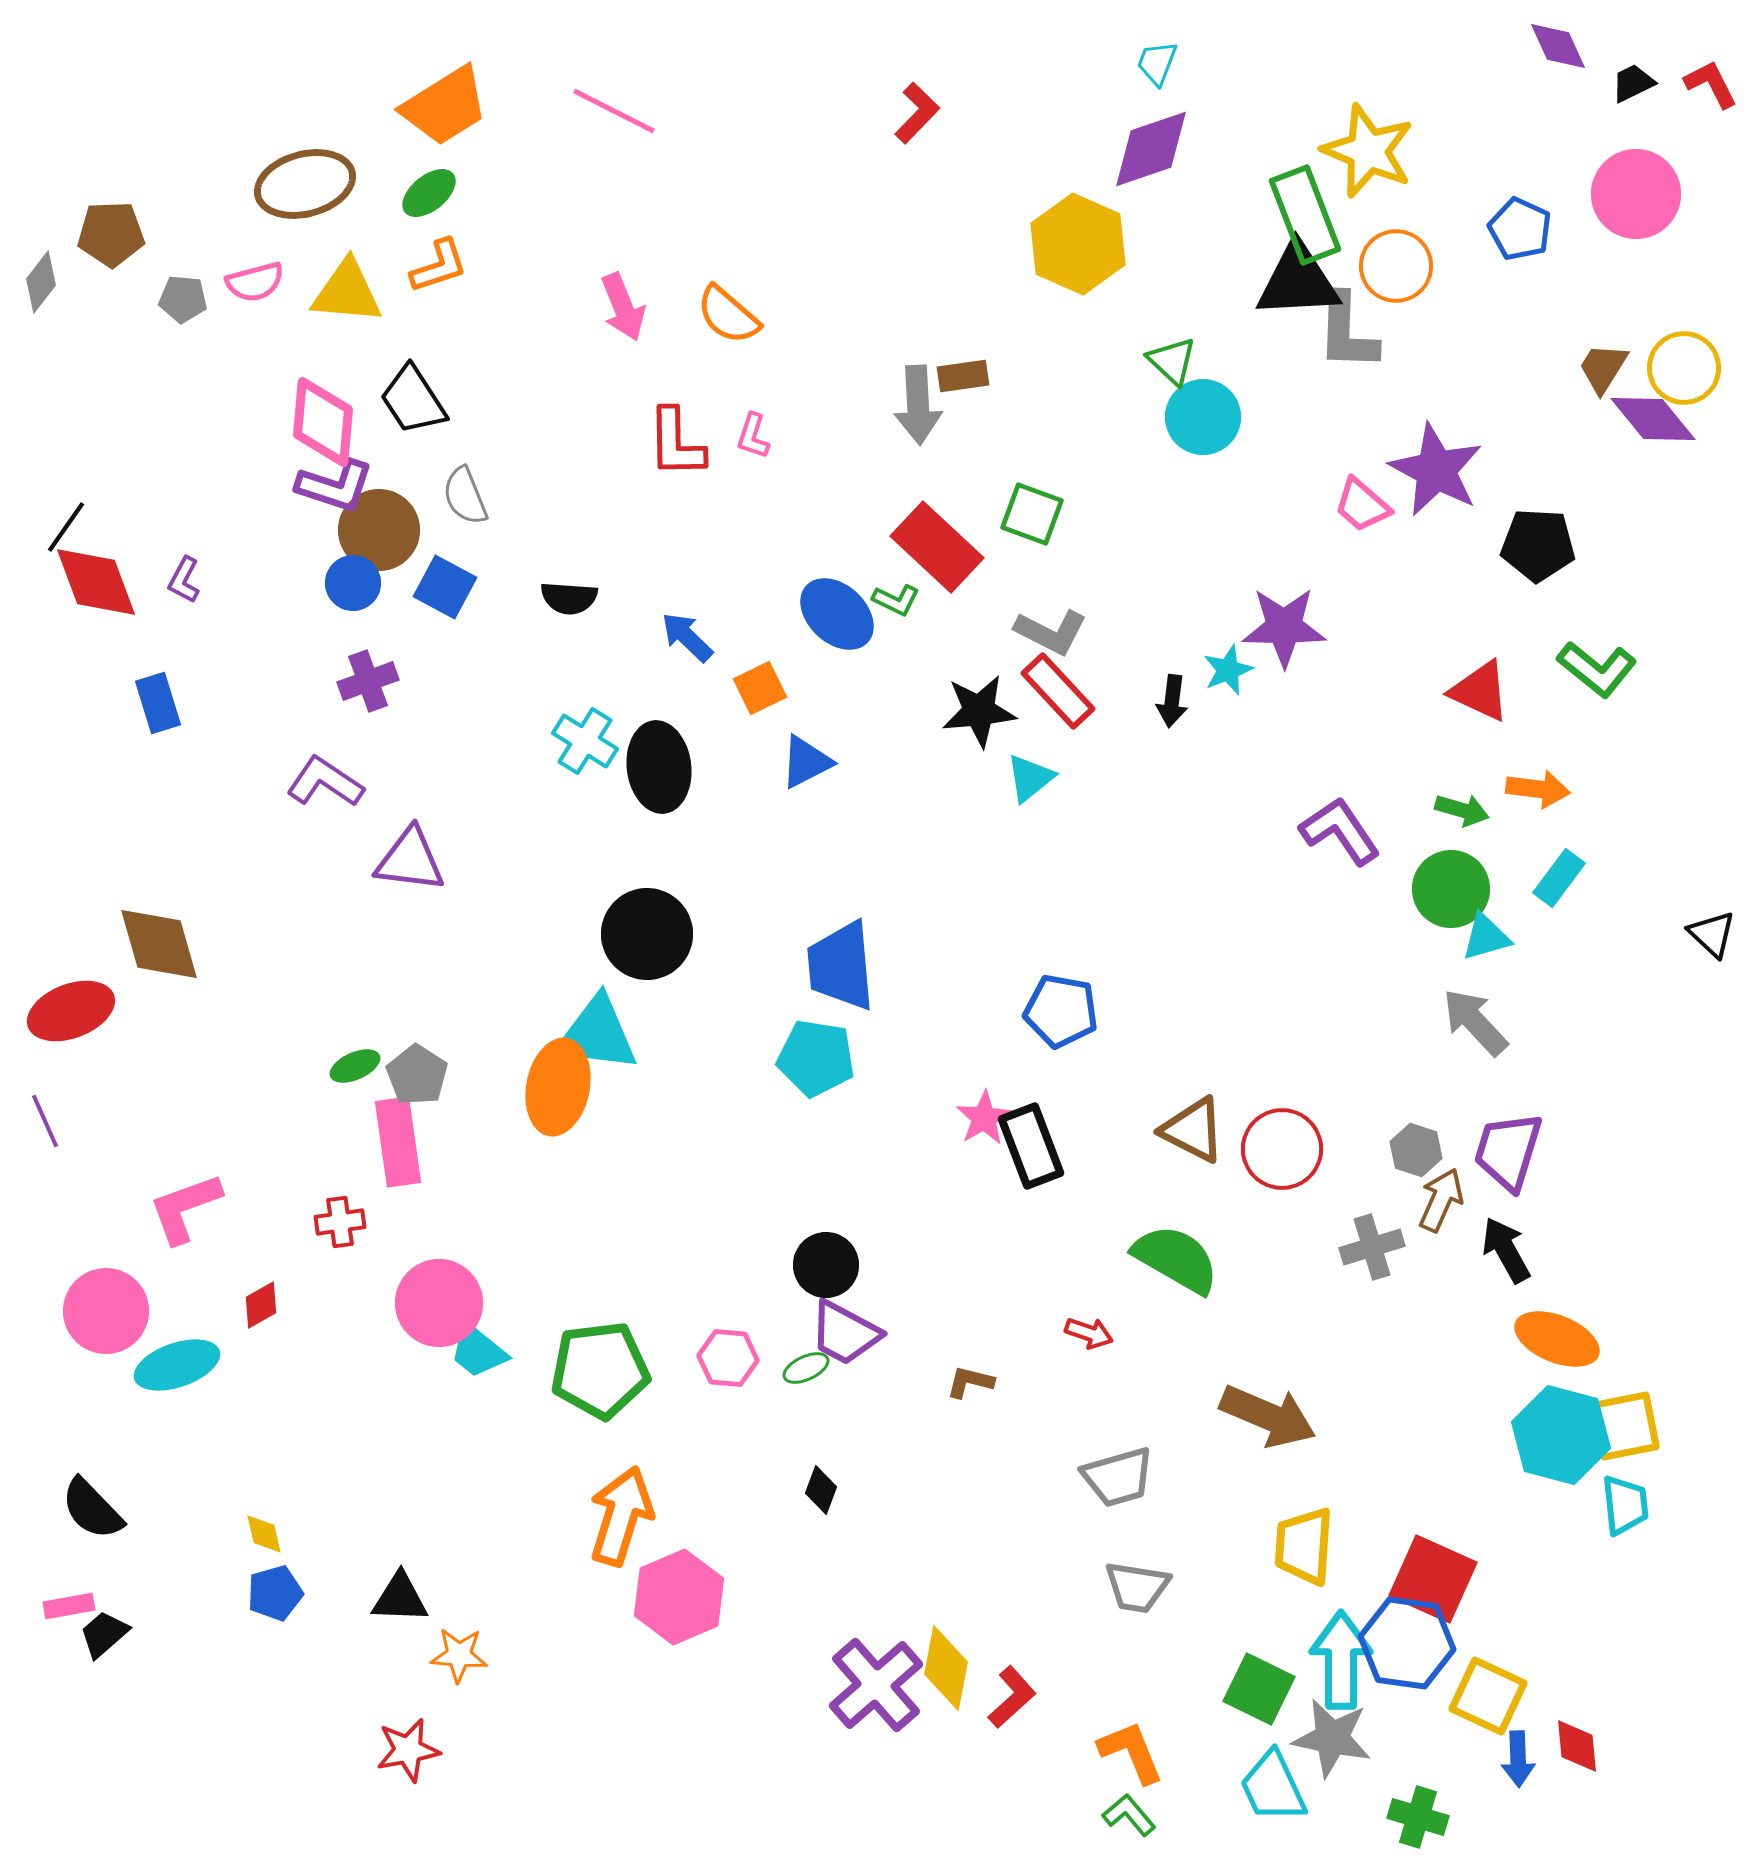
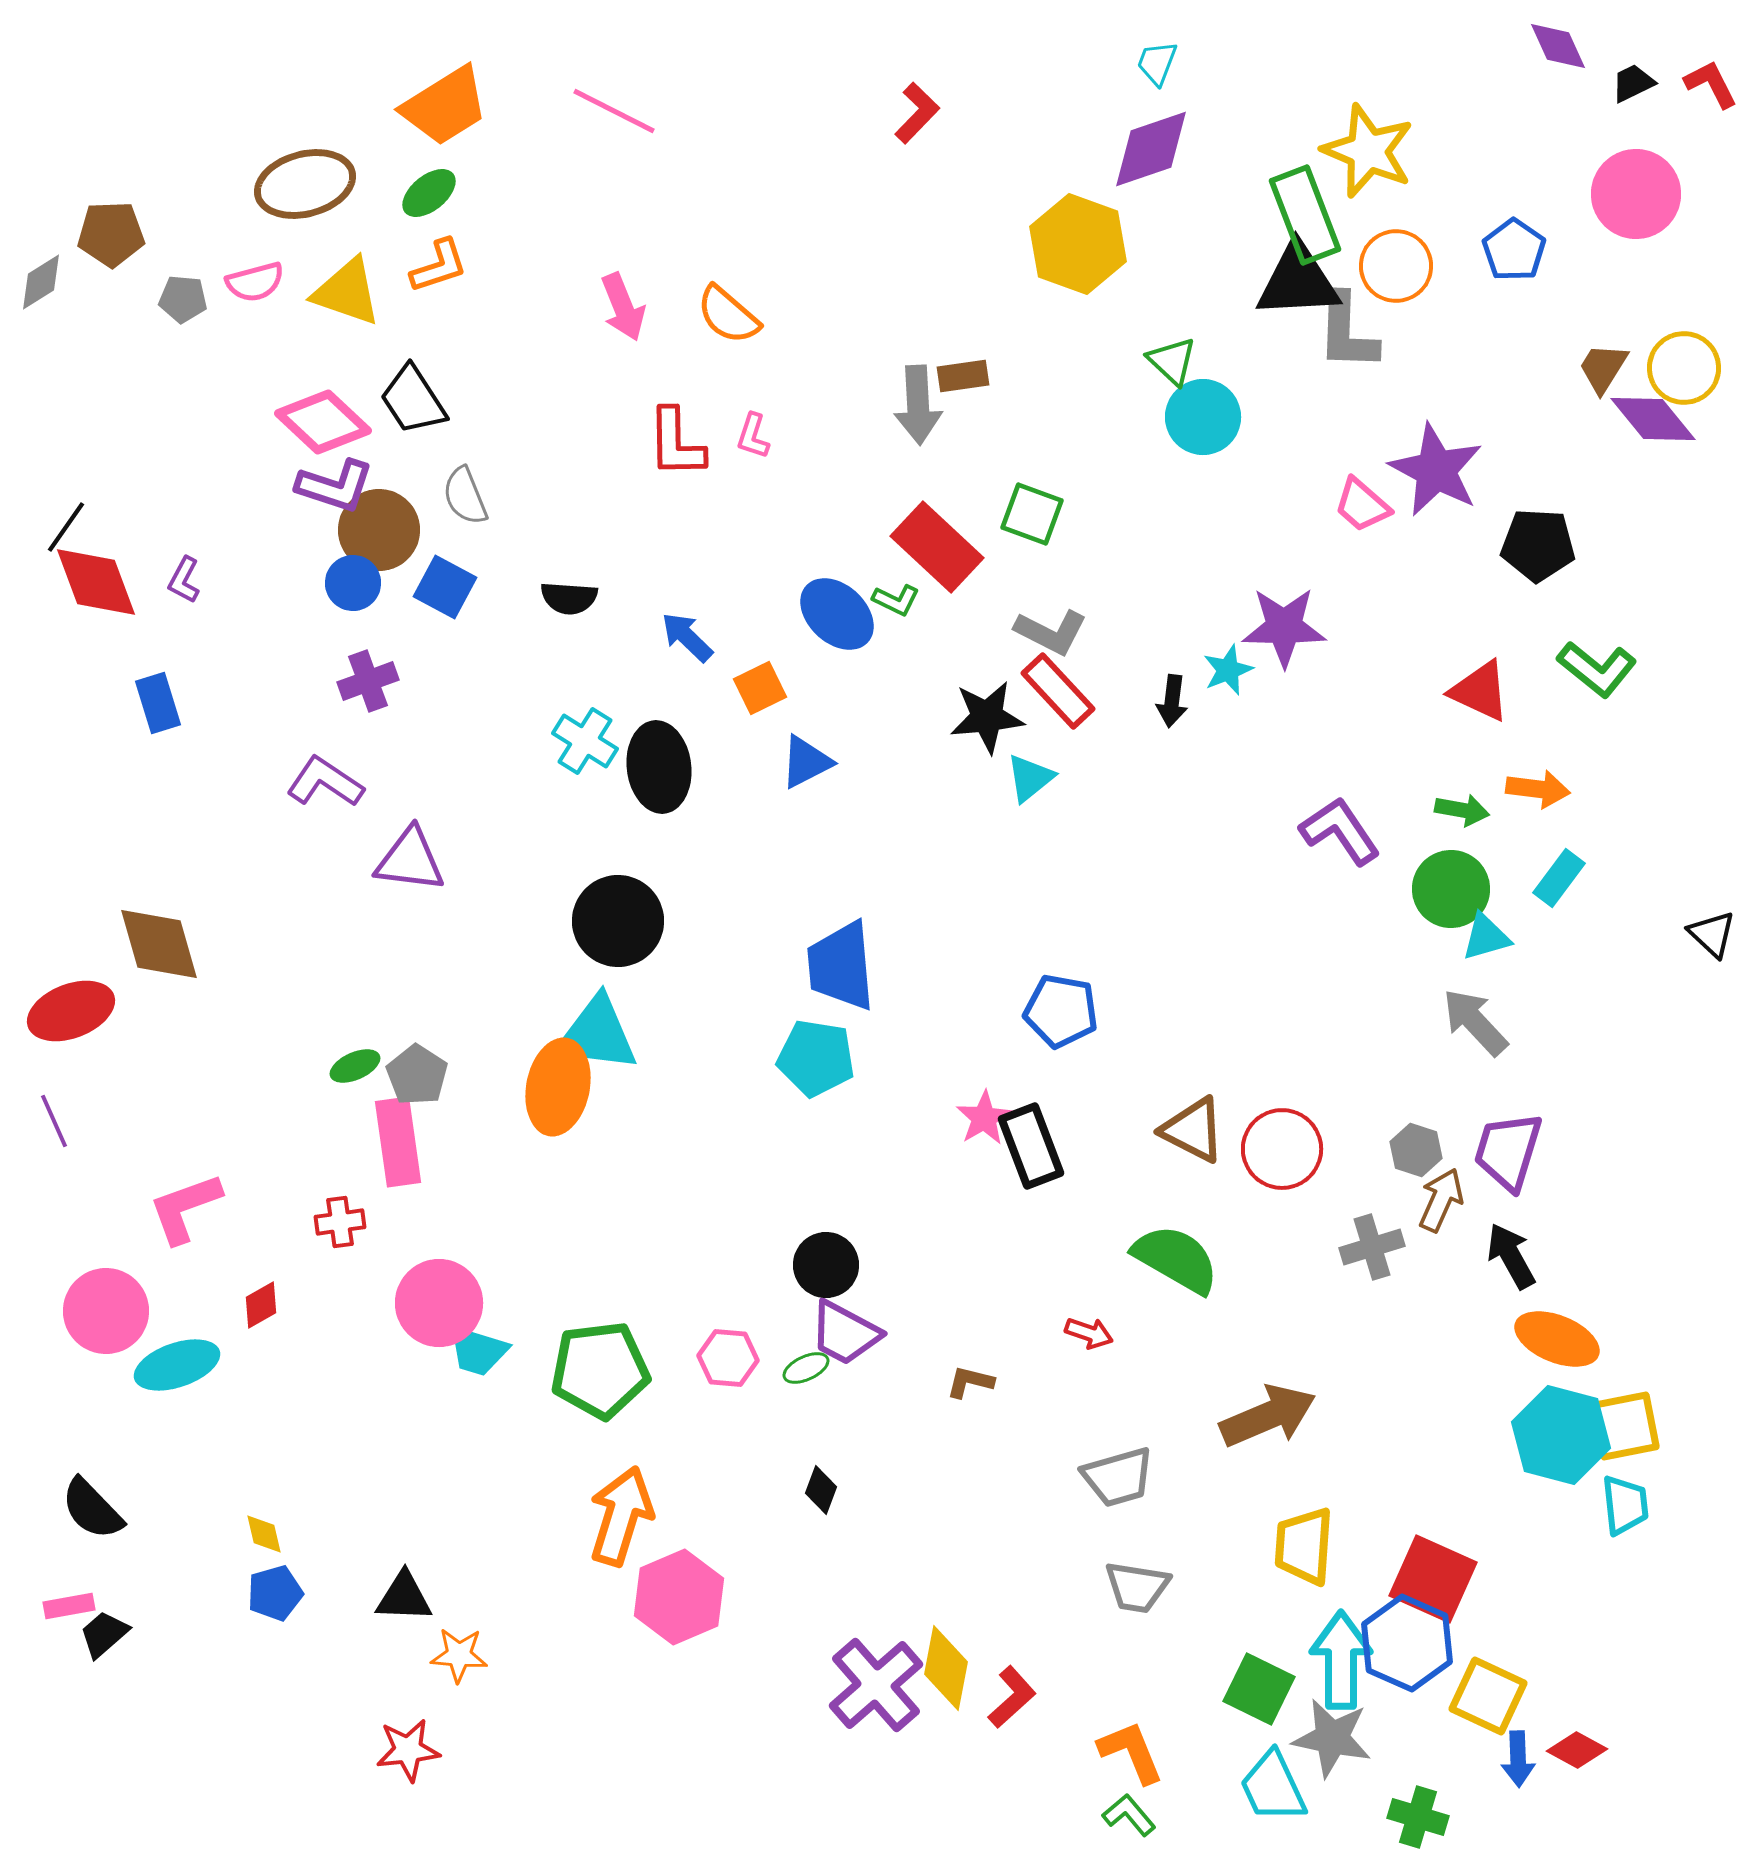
blue pentagon at (1520, 229): moved 6 px left, 21 px down; rotated 10 degrees clockwise
yellow hexagon at (1078, 244): rotated 4 degrees counterclockwise
gray diamond at (41, 282): rotated 20 degrees clockwise
yellow triangle at (347, 292): rotated 14 degrees clockwise
pink diamond at (323, 422): rotated 52 degrees counterclockwise
black star at (979, 711): moved 8 px right, 6 px down
green arrow at (1462, 810): rotated 6 degrees counterclockwise
black circle at (647, 934): moved 29 px left, 13 px up
purple line at (45, 1121): moved 9 px right
black arrow at (1506, 1250): moved 5 px right, 6 px down
cyan trapezoid at (478, 1351): rotated 22 degrees counterclockwise
brown arrow at (1268, 1416): rotated 46 degrees counterclockwise
black triangle at (400, 1598): moved 4 px right, 1 px up
blue hexagon at (1407, 1643): rotated 16 degrees clockwise
red diamond at (1577, 1746): moved 4 px down; rotated 56 degrees counterclockwise
red star at (408, 1750): rotated 4 degrees clockwise
